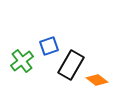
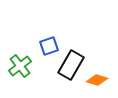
green cross: moved 2 px left, 5 px down
orange diamond: rotated 20 degrees counterclockwise
